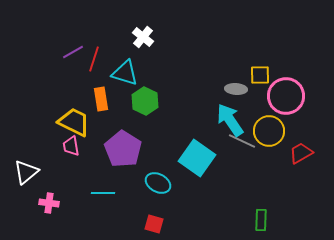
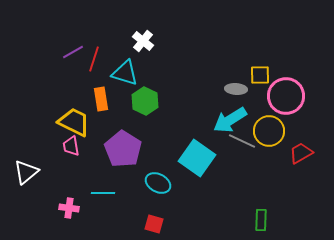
white cross: moved 4 px down
cyan arrow: rotated 88 degrees counterclockwise
pink cross: moved 20 px right, 5 px down
